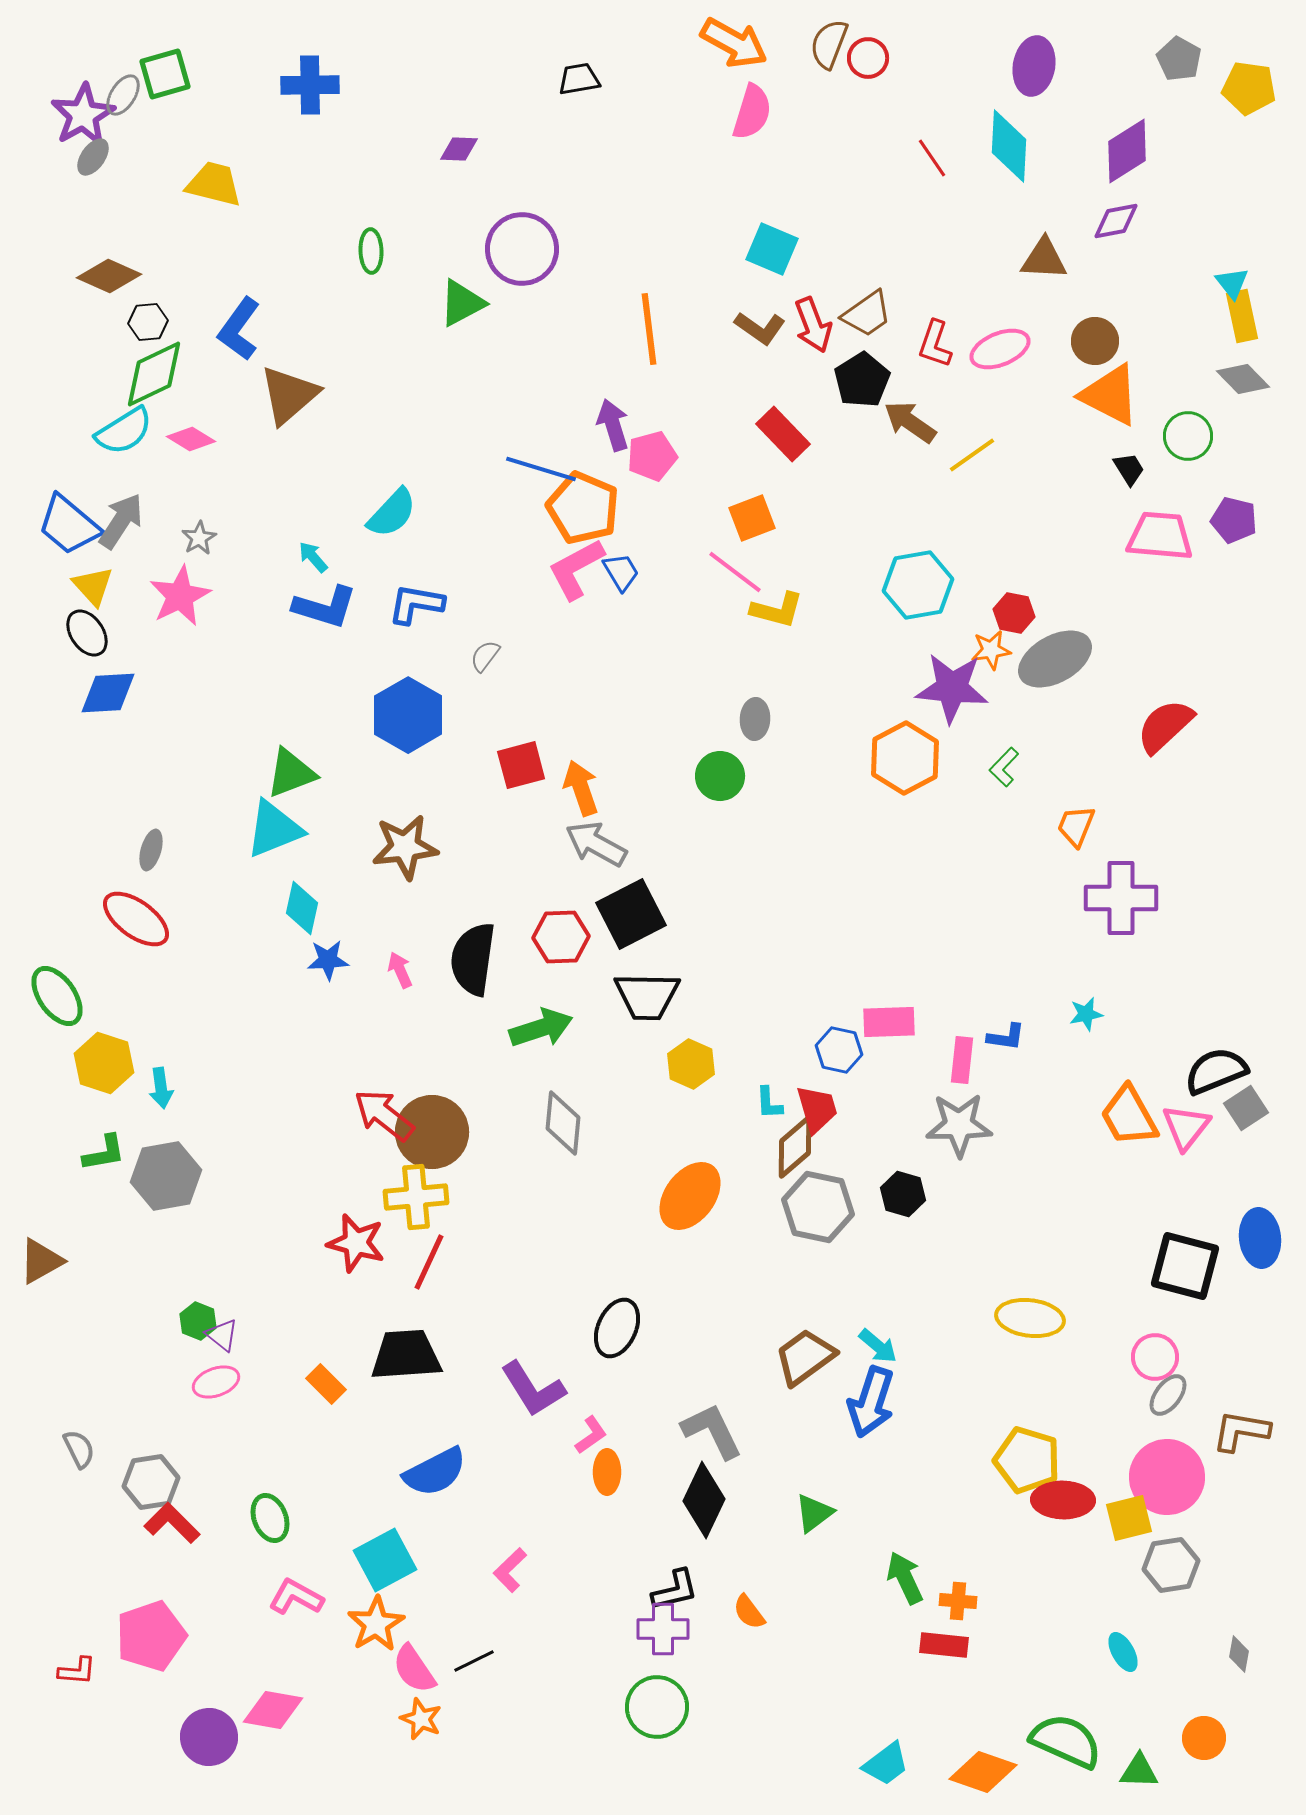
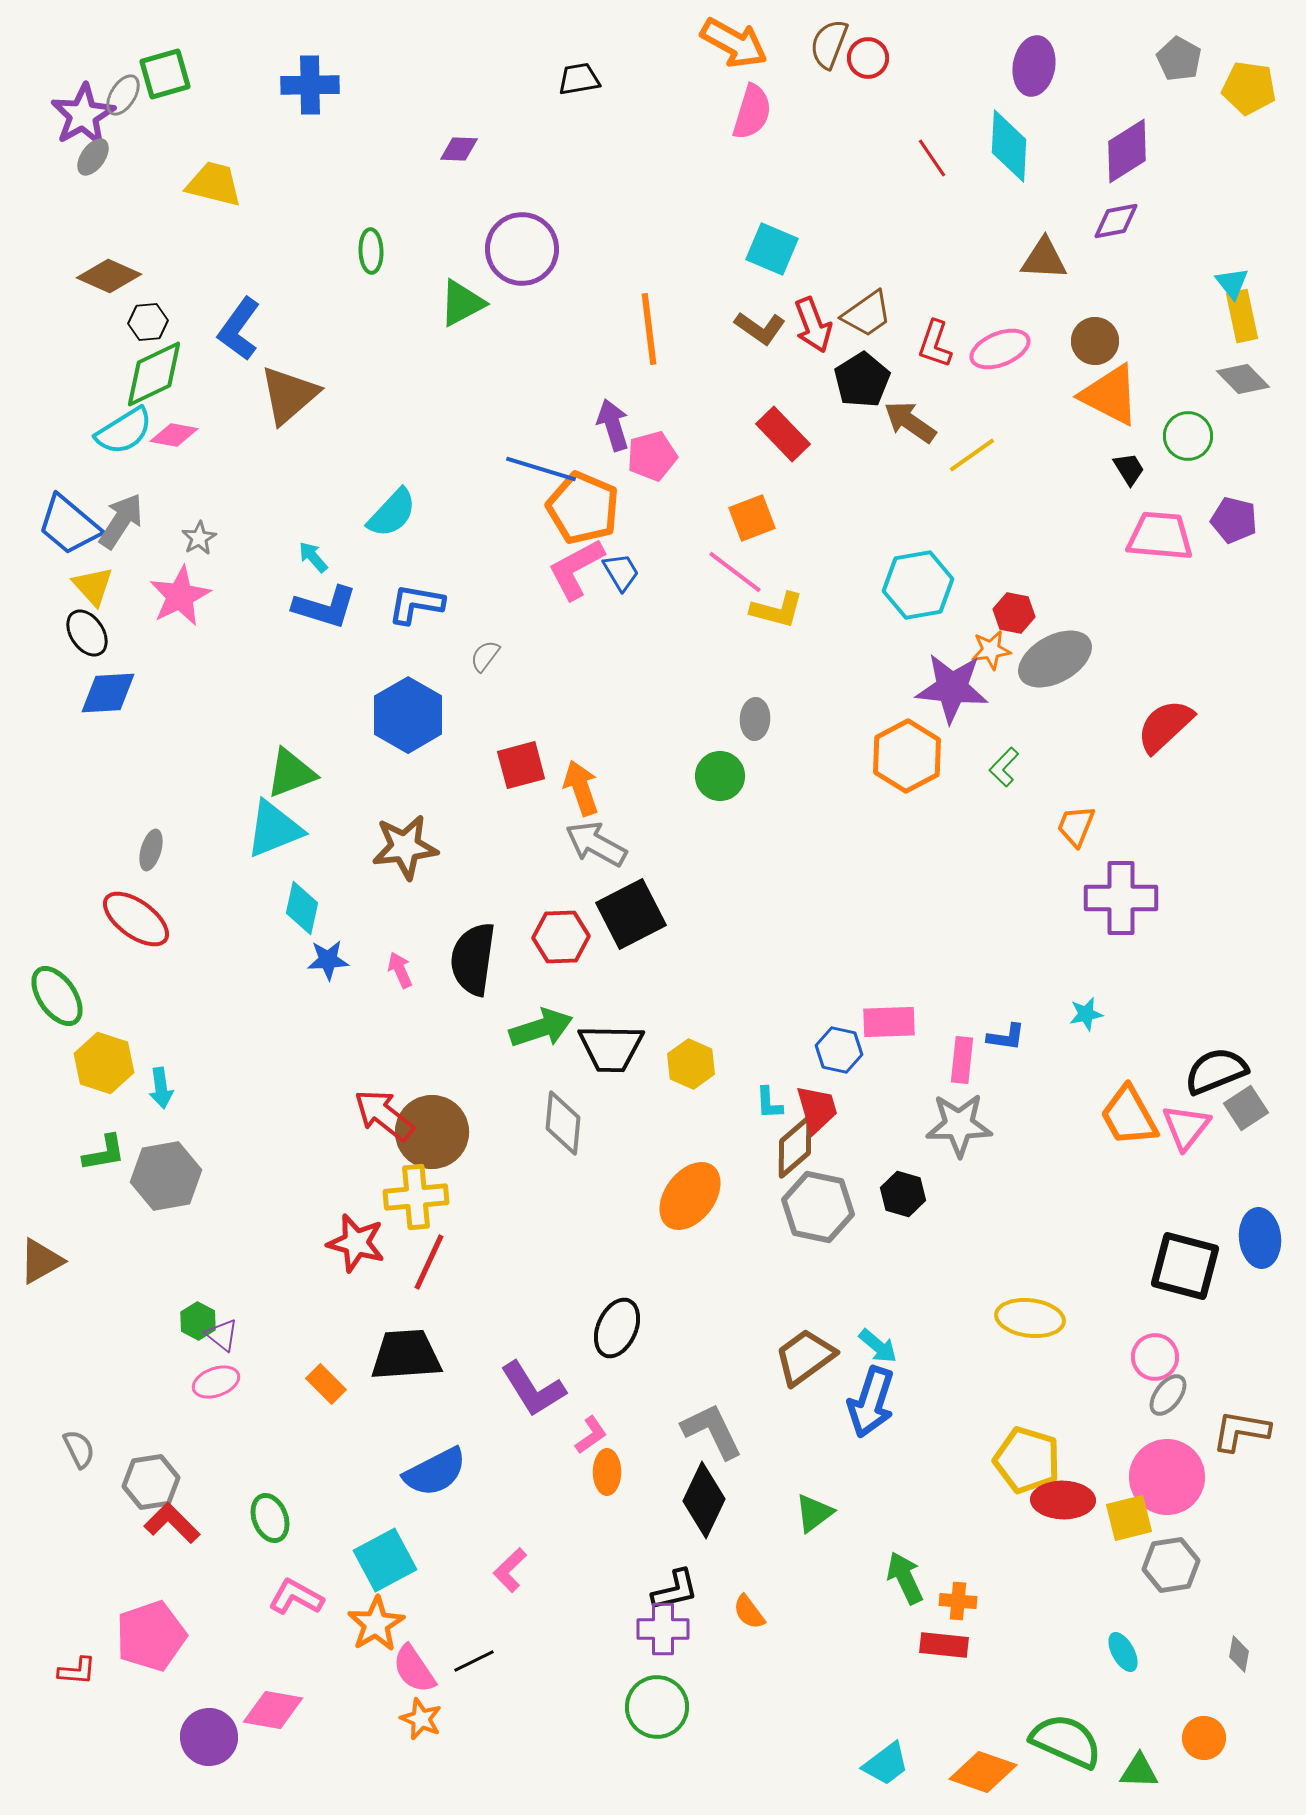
pink diamond at (191, 439): moved 17 px left, 4 px up; rotated 21 degrees counterclockwise
orange hexagon at (905, 758): moved 2 px right, 2 px up
black trapezoid at (647, 996): moved 36 px left, 52 px down
green hexagon at (198, 1321): rotated 6 degrees clockwise
